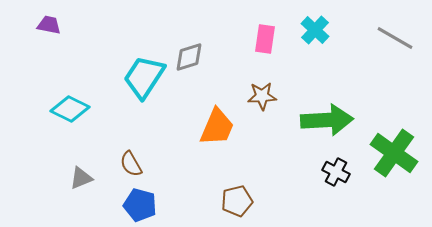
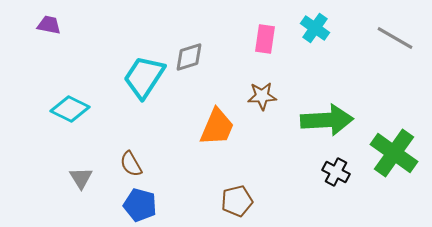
cyan cross: moved 2 px up; rotated 8 degrees counterclockwise
gray triangle: rotated 40 degrees counterclockwise
